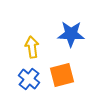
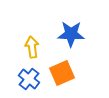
orange square: moved 2 px up; rotated 10 degrees counterclockwise
